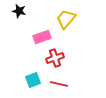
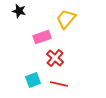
red cross: rotated 30 degrees counterclockwise
